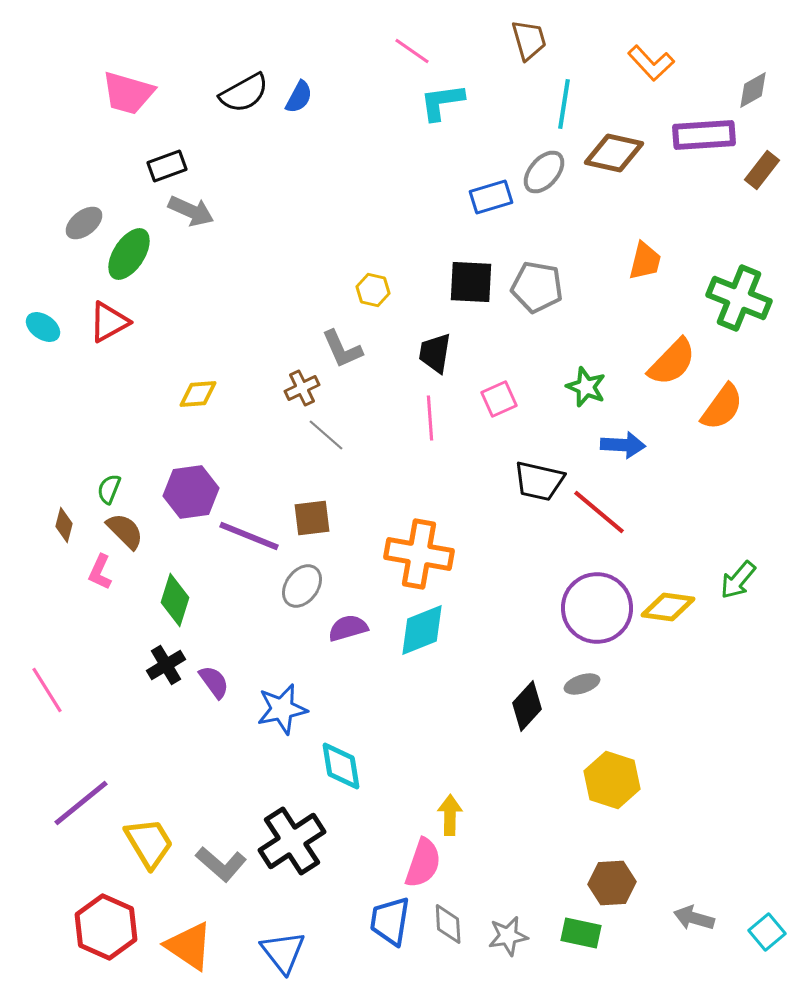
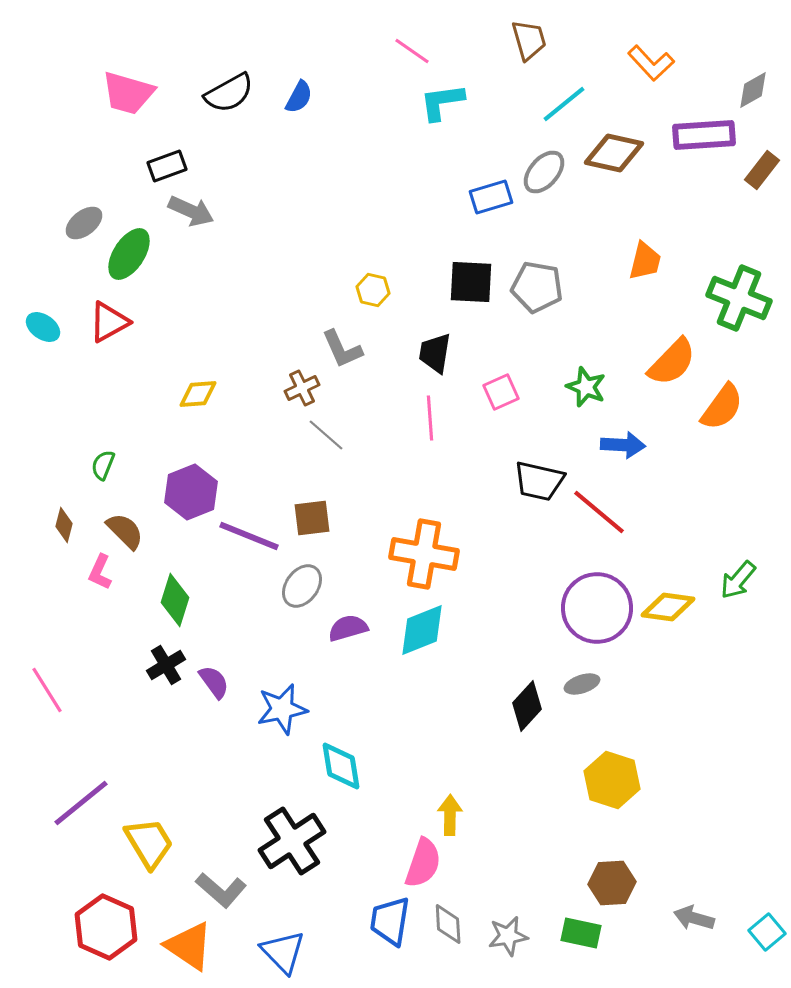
black semicircle at (244, 93): moved 15 px left
cyan line at (564, 104): rotated 42 degrees clockwise
pink square at (499, 399): moved 2 px right, 7 px up
green semicircle at (109, 489): moved 6 px left, 24 px up
purple hexagon at (191, 492): rotated 14 degrees counterclockwise
orange cross at (419, 554): moved 5 px right
gray L-shape at (221, 864): moved 26 px down
blue triangle at (283, 952): rotated 6 degrees counterclockwise
